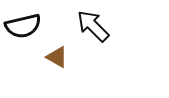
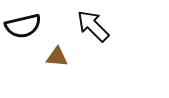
brown triangle: rotated 25 degrees counterclockwise
